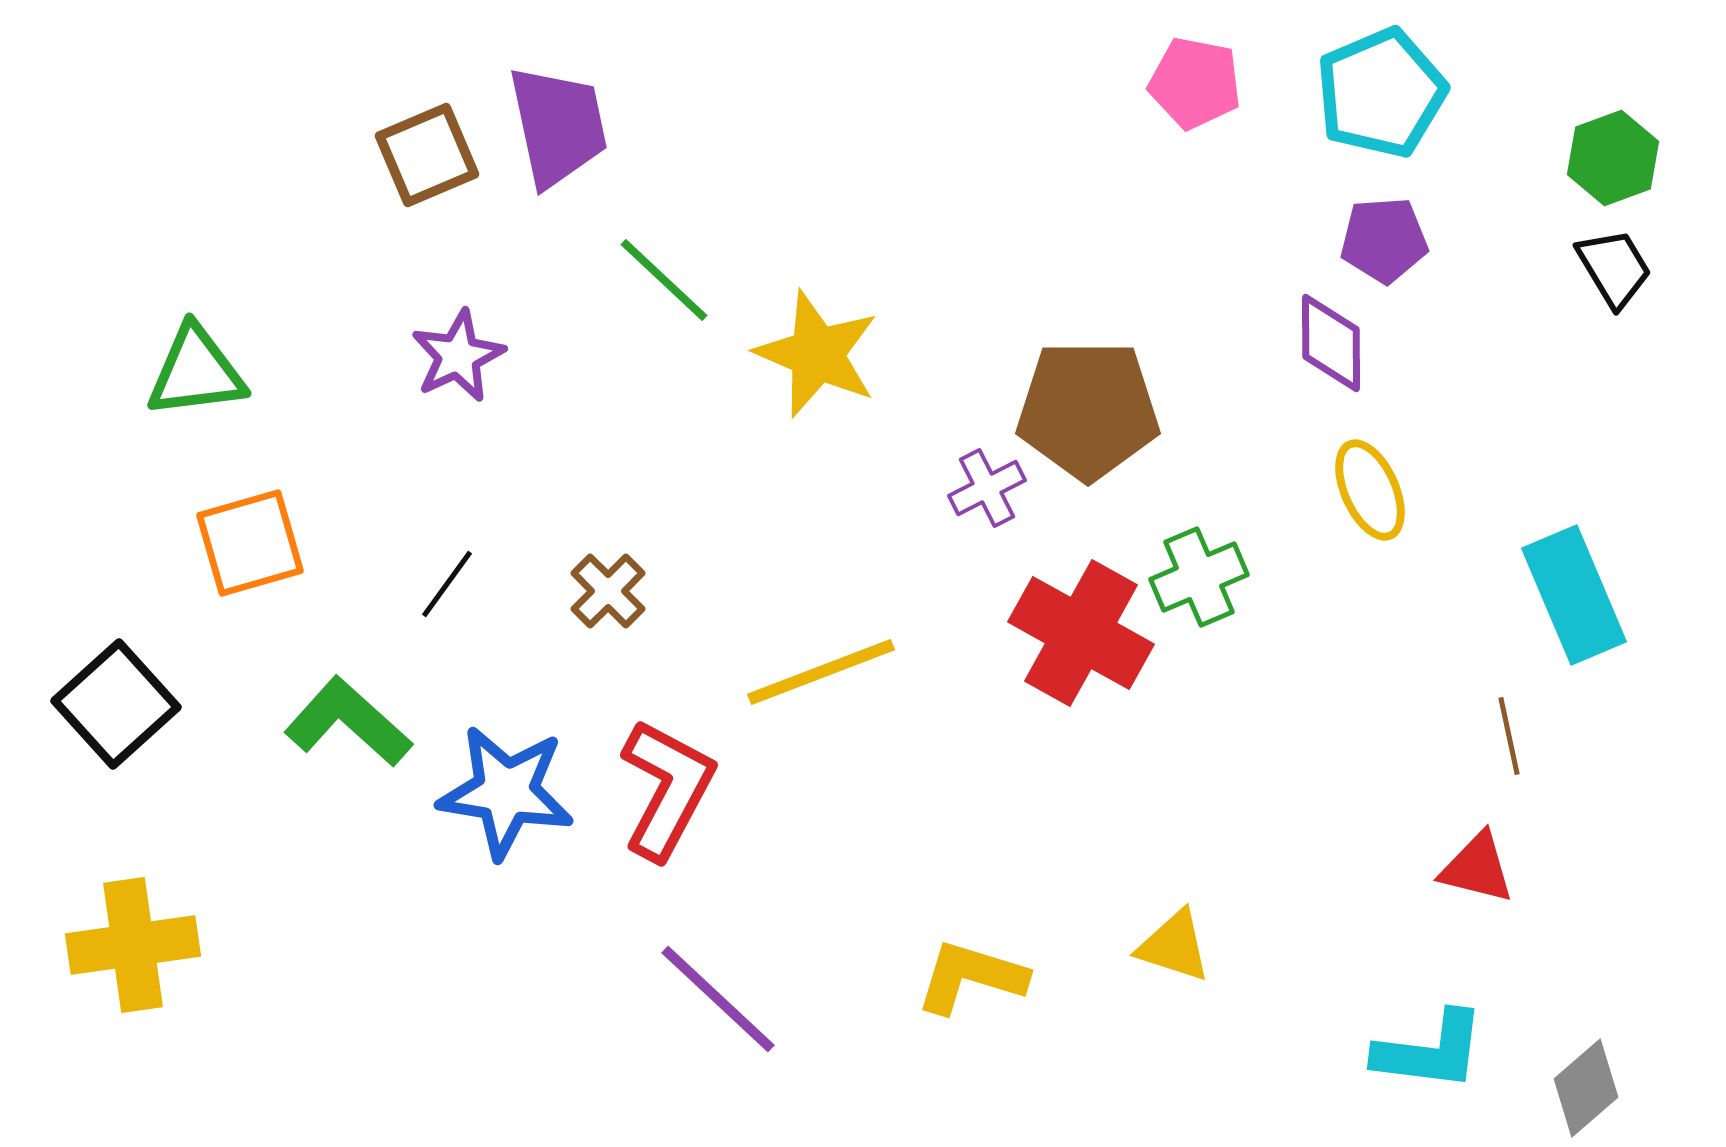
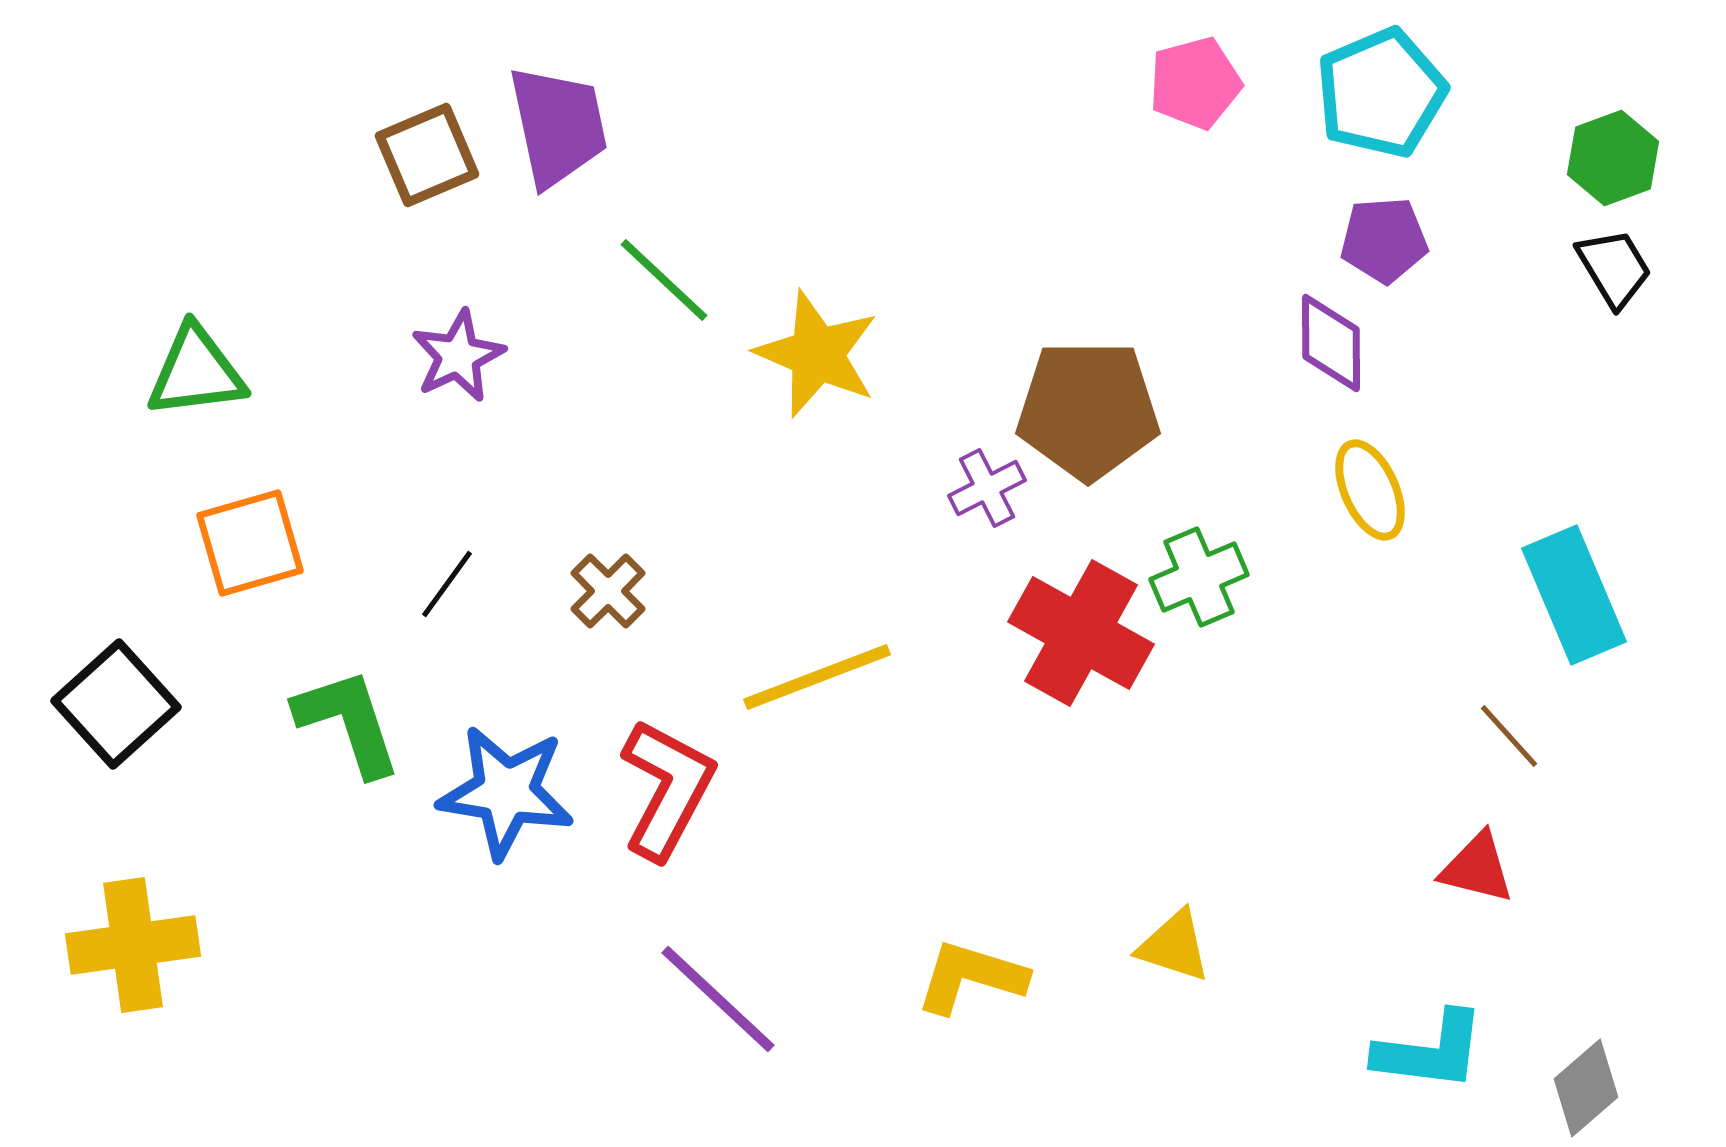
pink pentagon: rotated 26 degrees counterclockwise
yellow line: moved 4 px left, 5 px down
green L-shape: rotated 30 degrees clockwise
brown line: rotated 30 degrees counterclockwise
